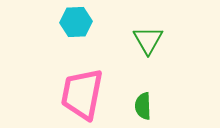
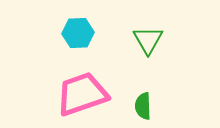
cyan hexagon: moved 2 px right, 11 px down
pink trapezoid: rotated 60 degrees clockwise
